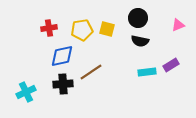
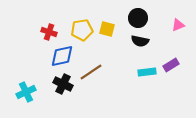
red cross: moved 4 px down; rotated 28 degrees clockwise
black cross: rotated 30 degrees clockwise
